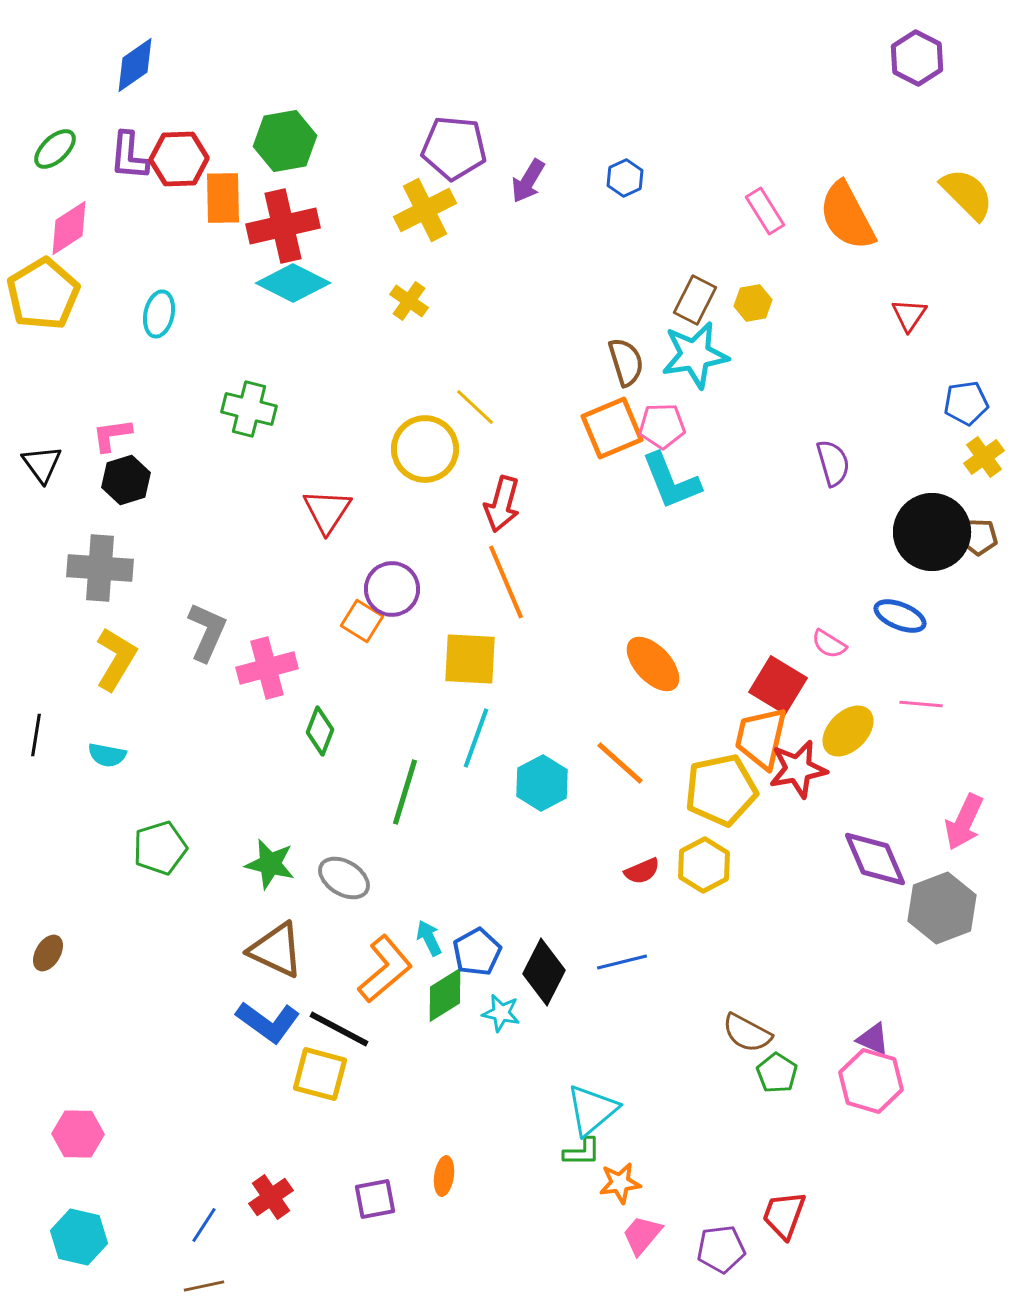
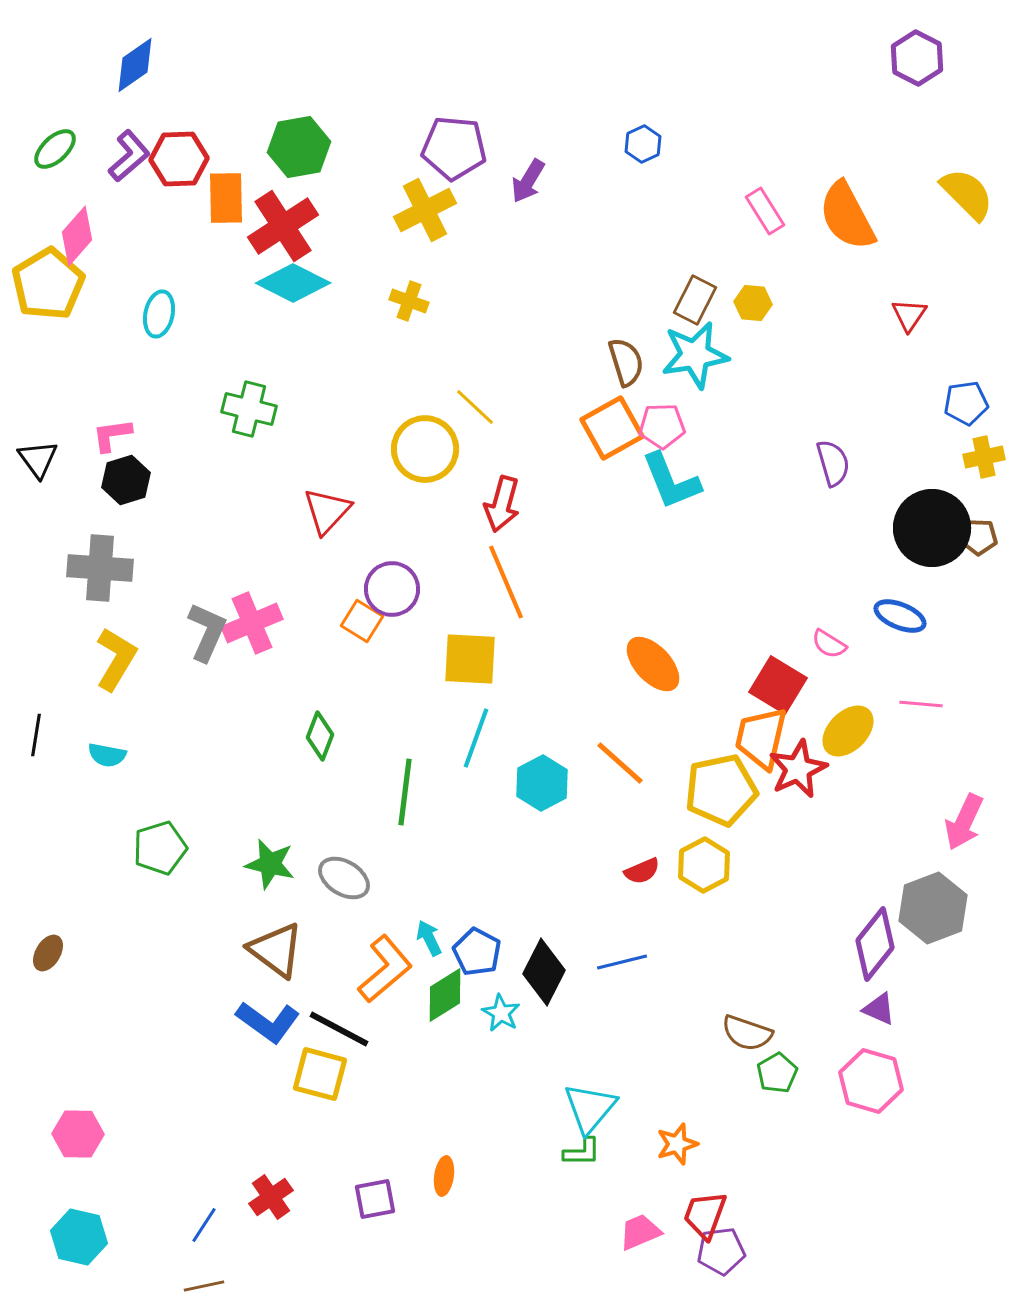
green hexagon at (285, 141): moved 14 px right, 6 px down
purple L-shape at (129, 156): rotated 136 degrees counterclockwise
blue hexagon at (625, 178): moved 18 px right, 34 px up
orange rectangle at (223, 198): moved 3 px right
red cross at (283, 226): rotated 20 degrees counterclockwise
pink diamond at (69, 228): moved 8 px right, 8 px down; rotated 16 degrees counterclockwise
yellow pentagon at (43, 294): moved 5 px right, 10 px up
yellow cross at (409, 301): rotated 15 degrees counterclockwise
yellow hexagon at (753, 303): rotated 15 degrees clockwise
orange square at (612, 428): rotated 6 degrees counterclockwise
yellow cross at (984, 457): rotated 24 degrees clockwise
black triangle at (42, 464): moved 4 px left, 5 px up
red triangle at (327, 511): rotated 10 degrees clockwise
black circle at (932, 532): moved 4 px up
pink cross at (267, 668): moved 15 px left, 45 px up; rotated 8 degrees counterclockwise
green diamond at (320, 731): moved 5 px down
red star at (798, 769): rotated 14 degrees counterclockwise
green line at (405, 792): rotated 10 degrees counterclockwise
purple diamond at (875, 859): moved 85 px down; rotated 62 degrees clockwise
gray hexagon at (942, 908): moved 9 px left
brown triangle at (276, 950): rotated 12 degrees clockwise
blue pentagon at (477, 952): rotated 15 degrees counterclockwise
cyan star at (501, 1013): rotated 18 degrees clockwise
brown semicircle at (747, 1033): rotated 9 degrees counterclockwise
purple triangle at (873, 1039): moved 6 px right, 30 px up
green pentagon at (777, 1073): rotated 9 degrees clockwise
cyan triangle at (592, 1110): moved 2 px left, 2 px up; rotated 10 degrees counterclockwise
orange star at (620, 1183): moved 57 px right, 39 px up; rotated 9 degrees counterclockwise
red trapezoid at (784, 1215): moved 79 px left
pink trapezoid at (642, 1235): moved 2 px left, 3 px up; rotated 27 degrees clockwise
purple pentagon at (721, 1249): moved 2 px down
